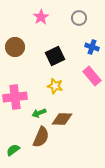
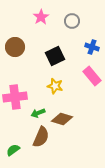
gray circle: moved 7 px left, 3 px down
green arrow: moved 1 px left
brown diamond: rotated 15 degrees clockwise
